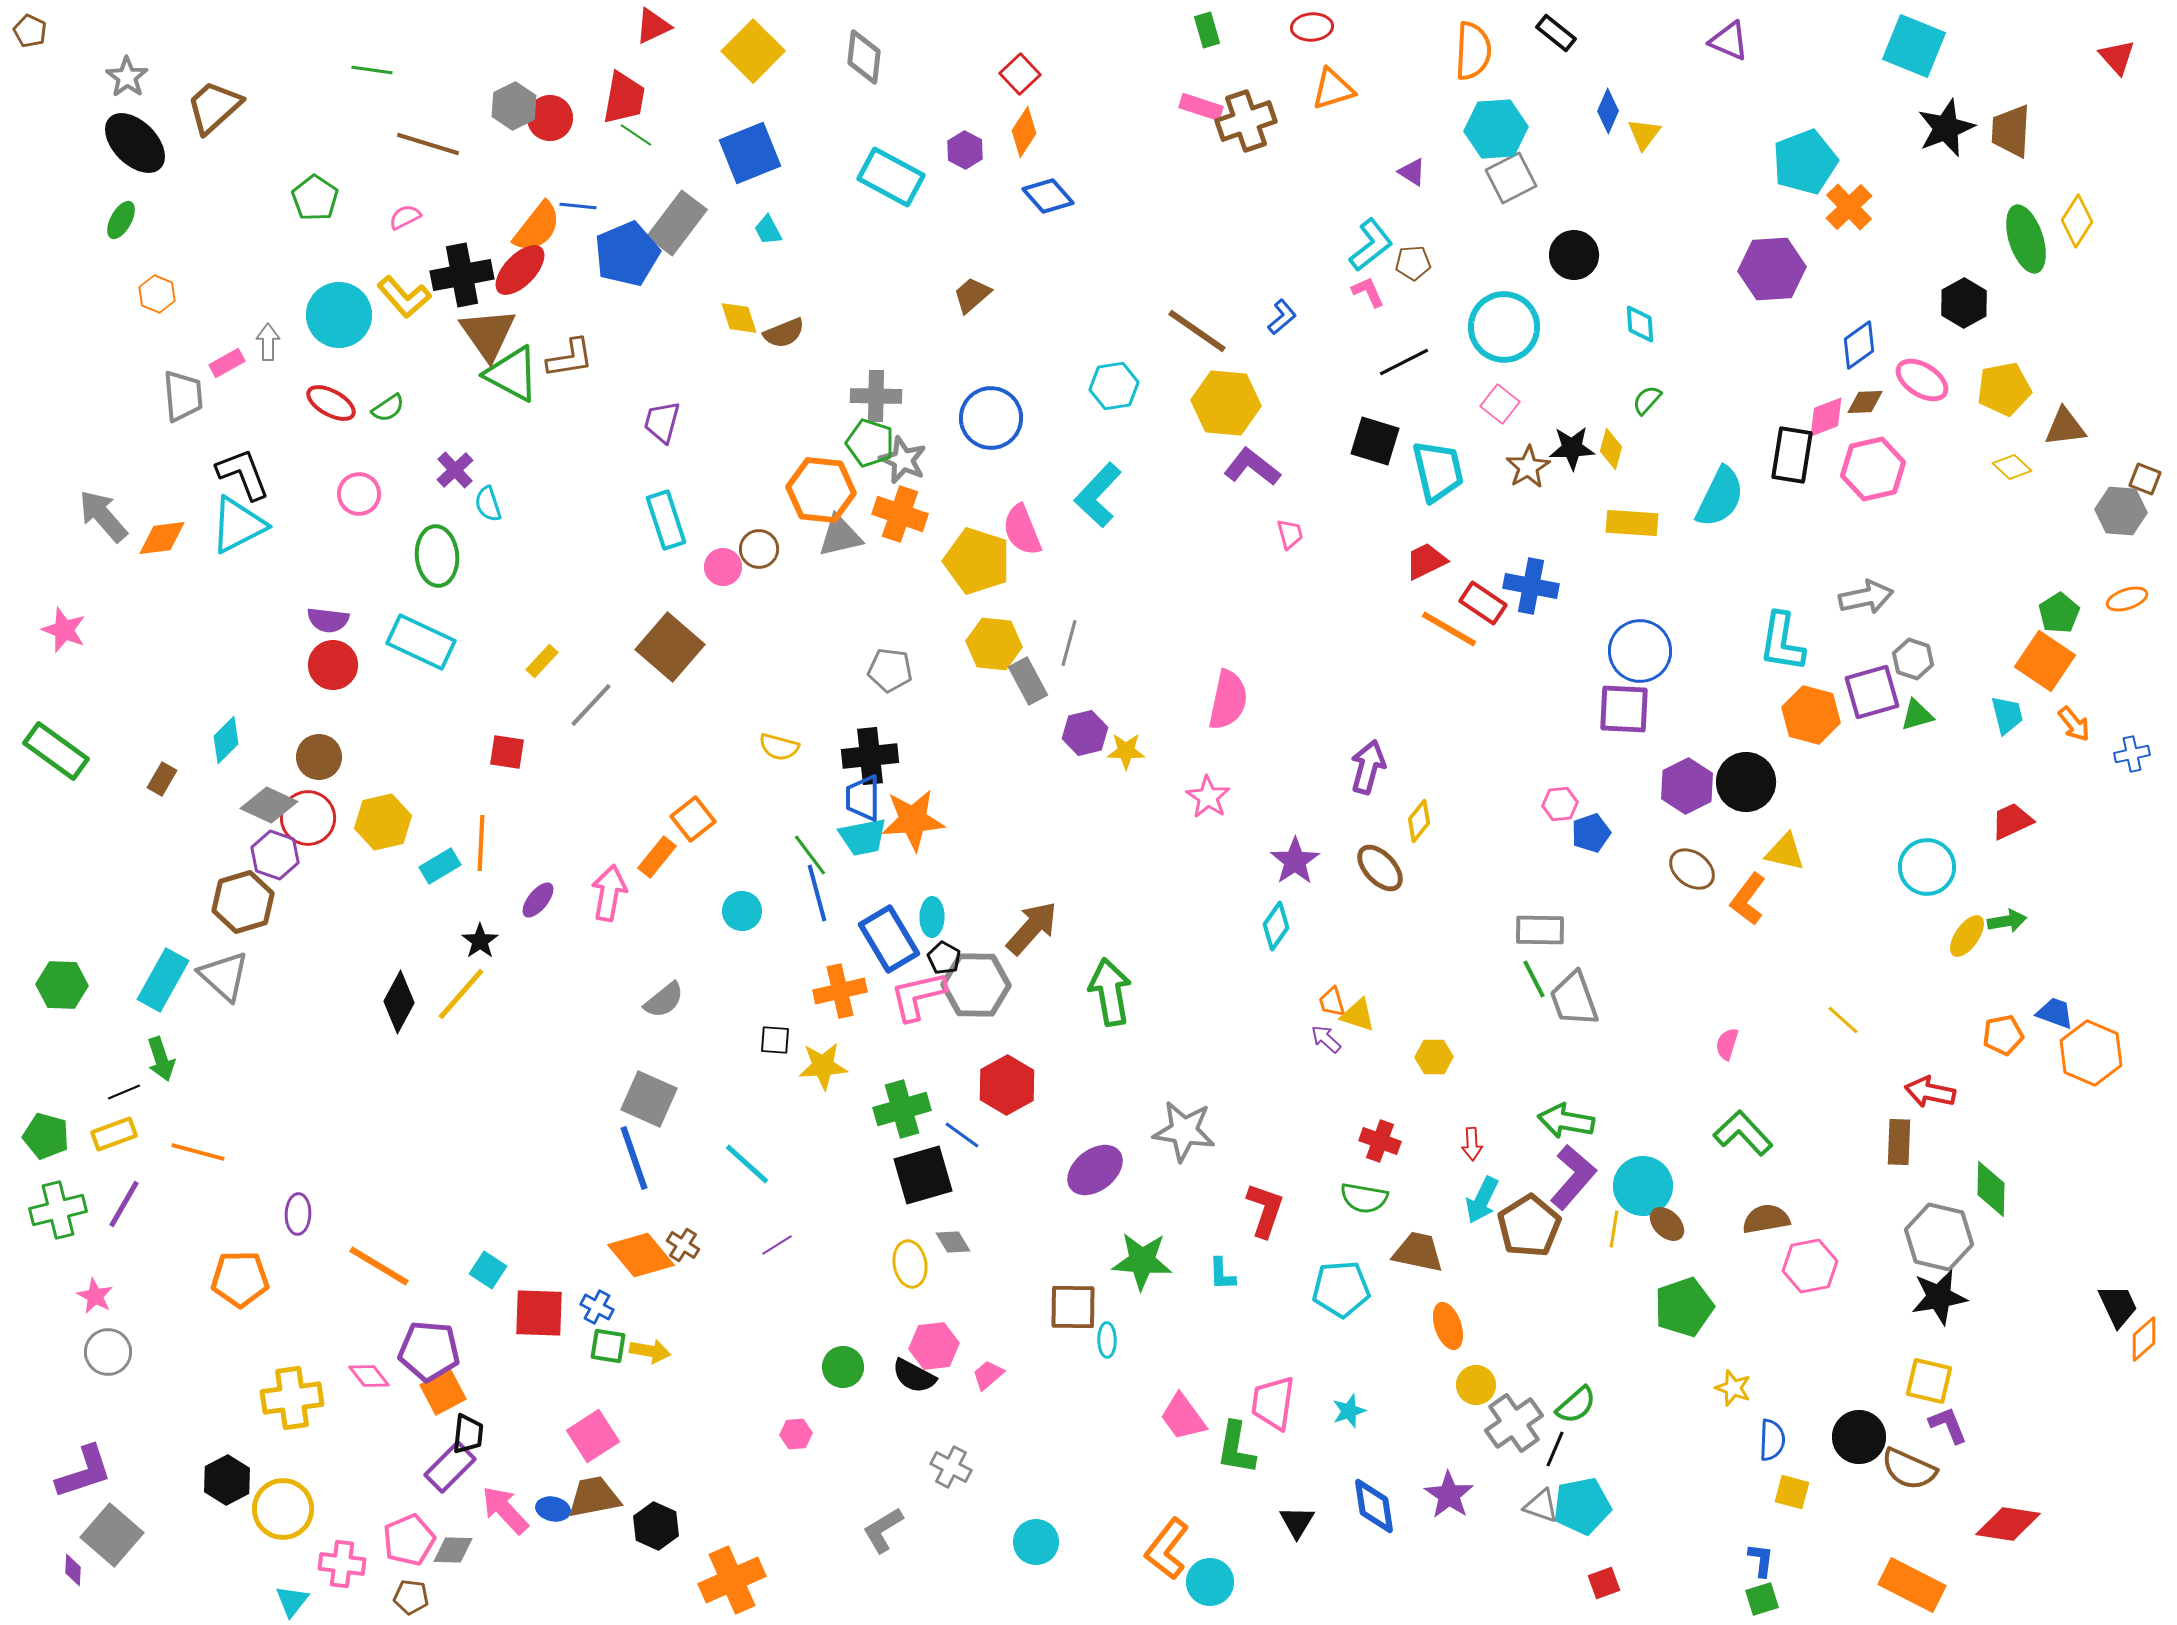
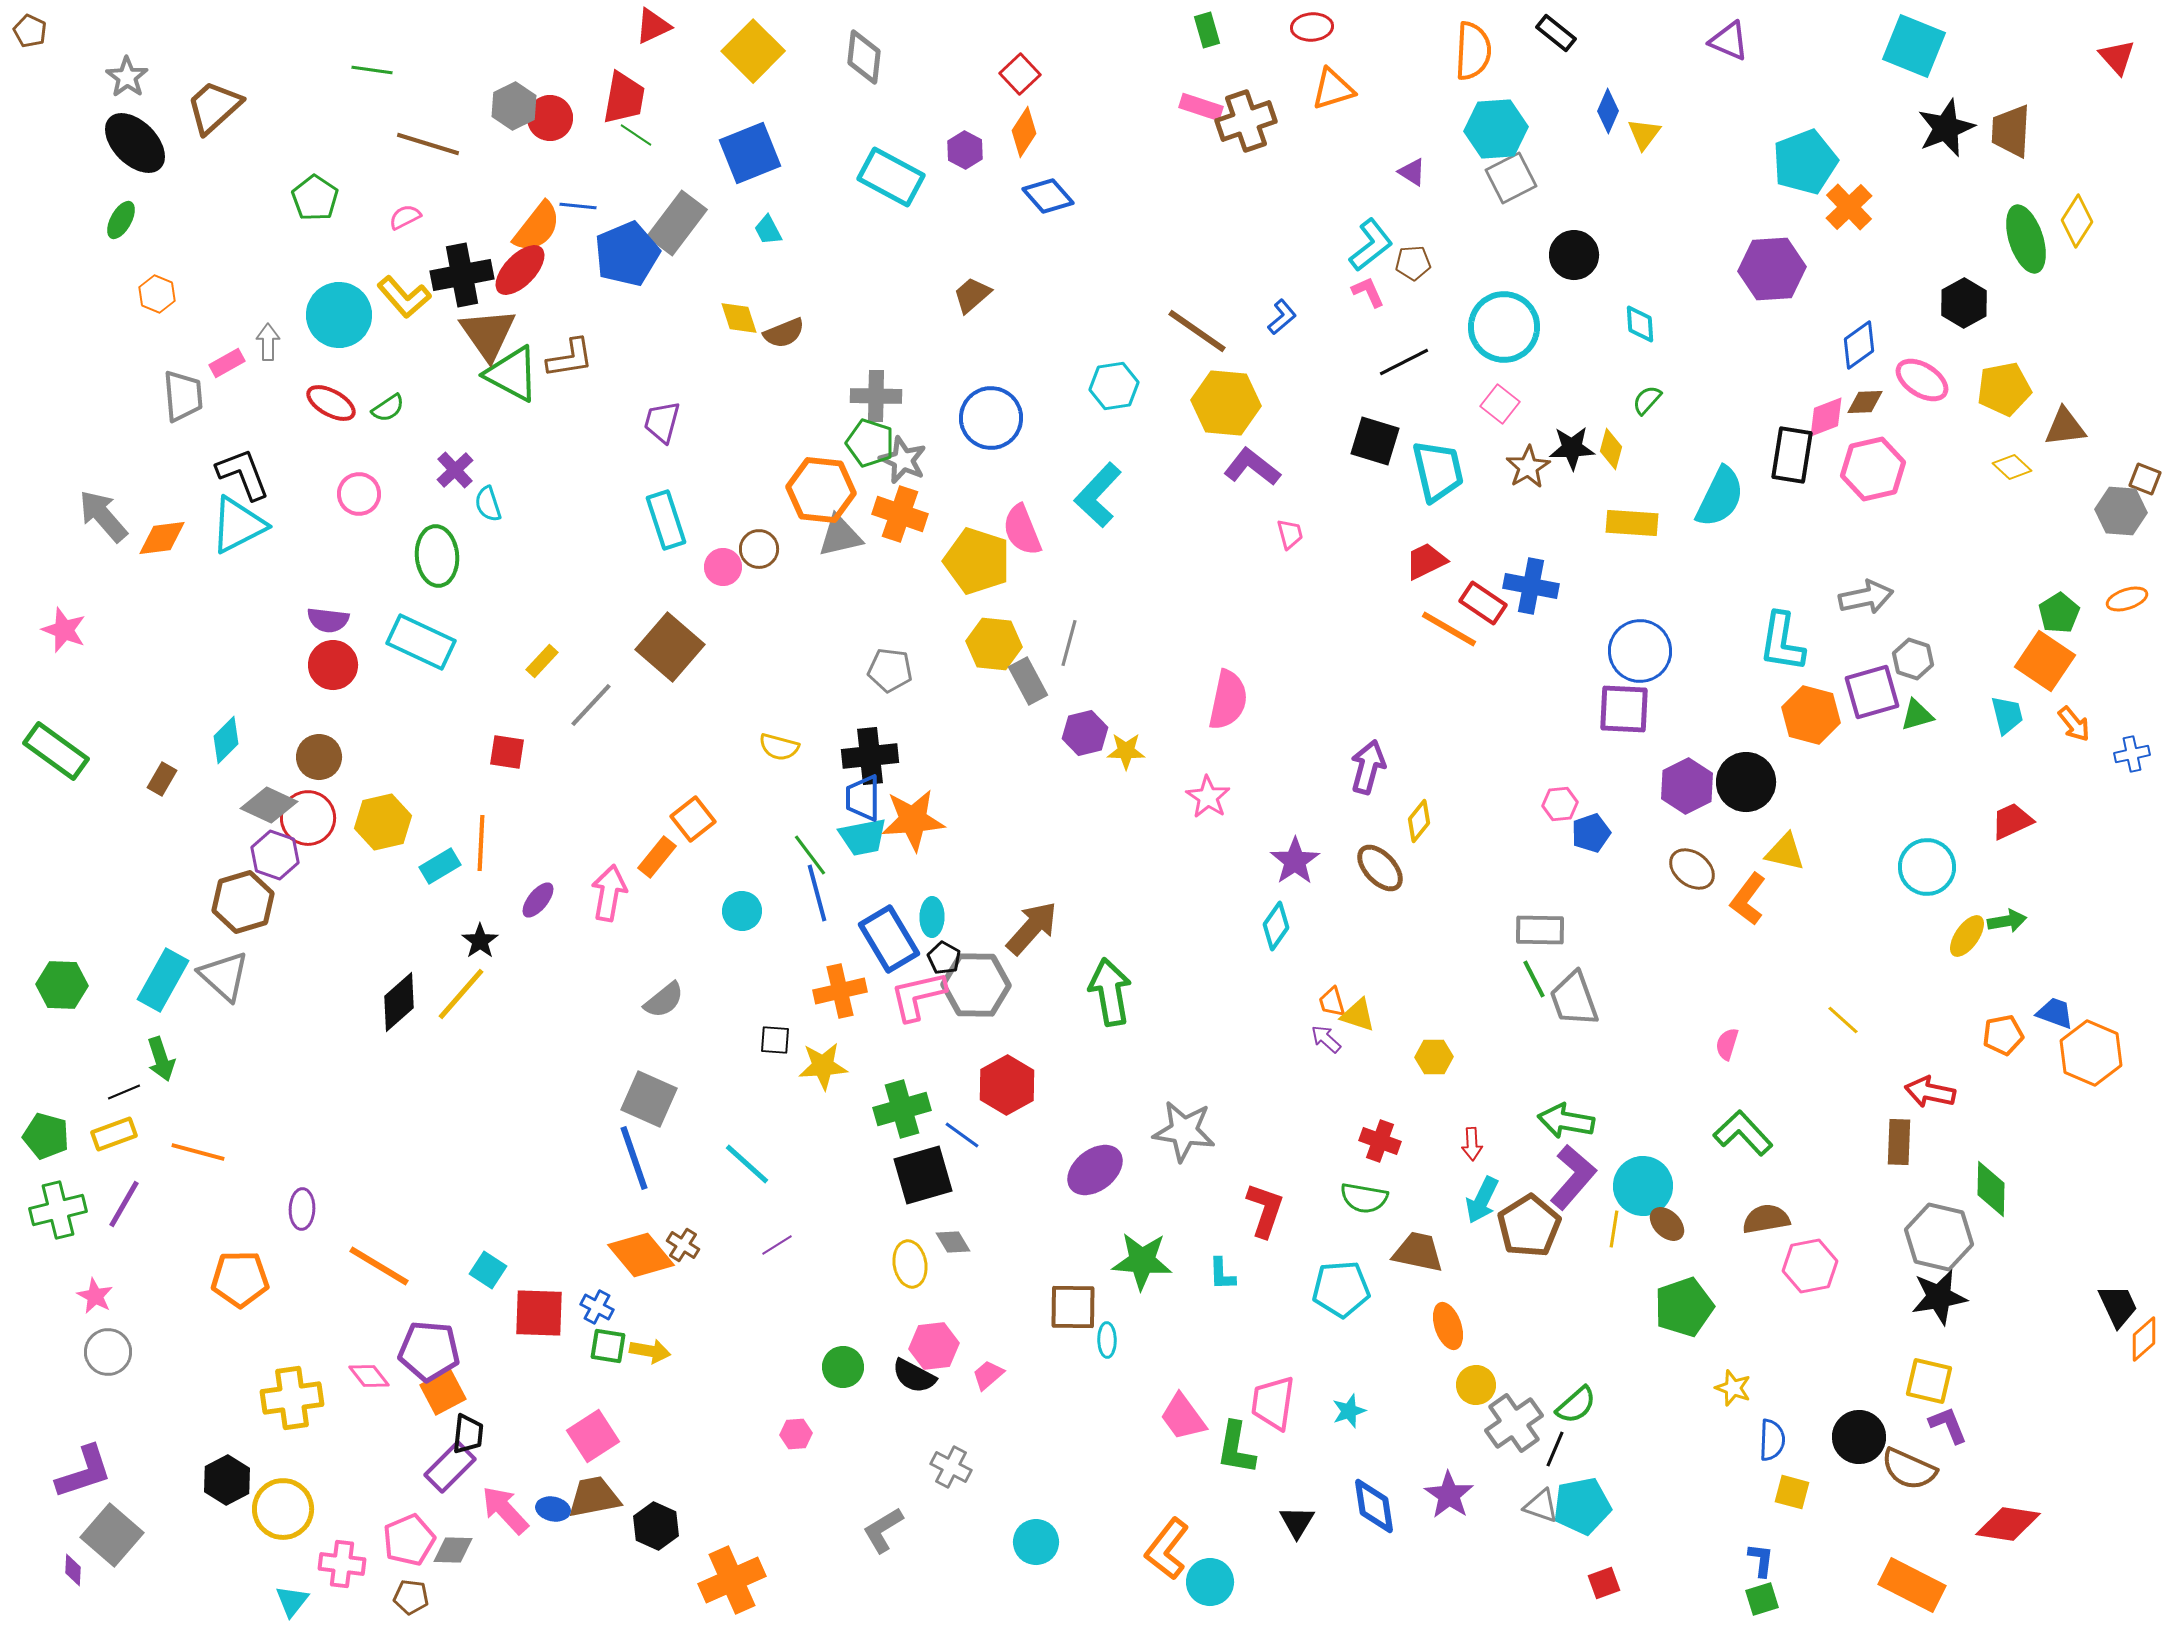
black diamond at (399, 1002): rotated 20 degrees clockwise
purple ellipse at (298, 1214): moved 4 px right, 5 px up
